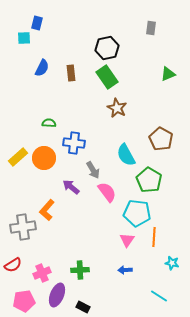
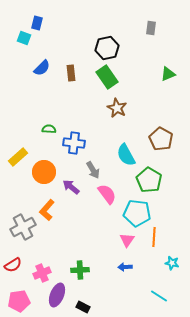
cyan square: rotated 24 degrees clockwise
blue semicircle: rotated 18 degrees clockwise
green semicircle: moved 6 px down
orange circle: moved 14 px down
pink semicircle: moved 2 px down
gray cross: rotated 20 degrees counterclockwise
blue arrow: moved 3 px up
pink pentagon: moved 5 px left
